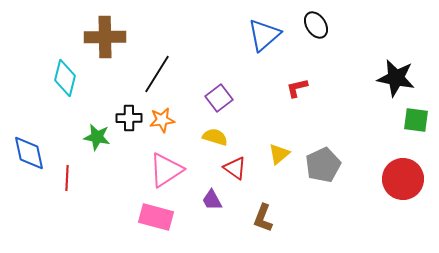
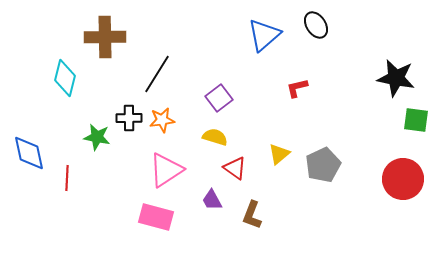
brown L-shape: moved 11 px left, 3 px up
